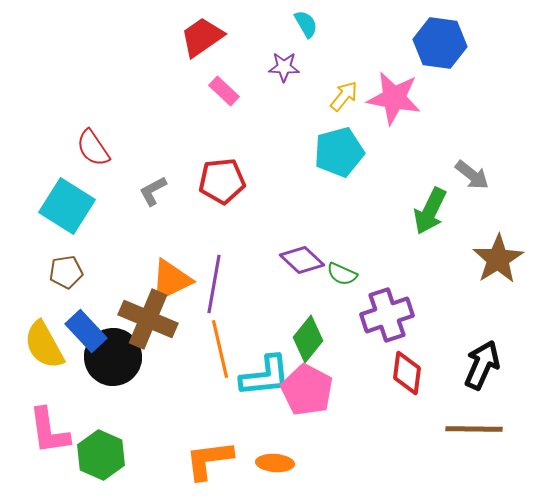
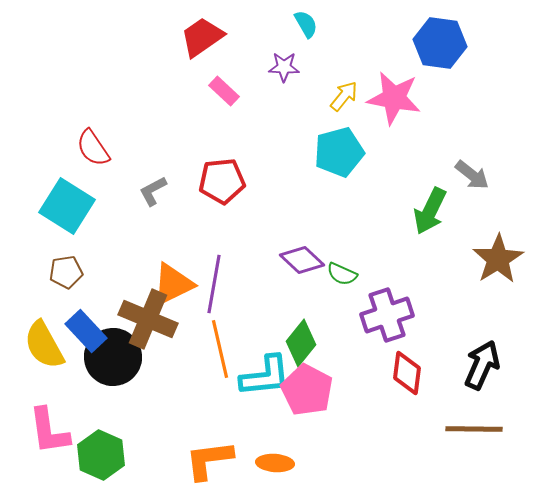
orange triangle: moved 2 px right, 4 px down
green diamond: moved 7 px left, 4 px down
